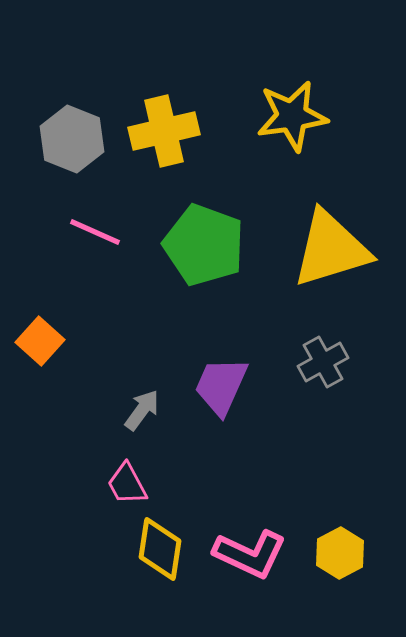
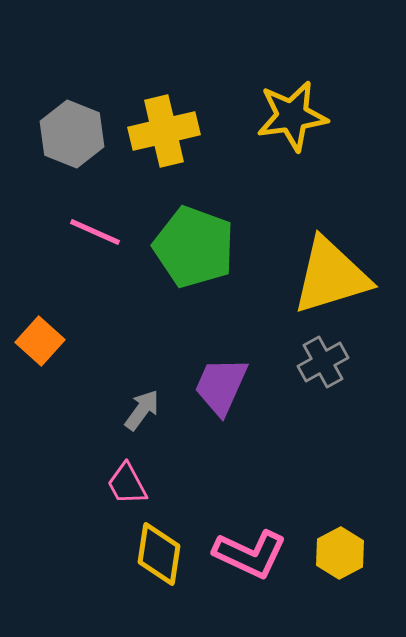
gray hexagon: moved 5 px up
green pentagon: moved 10 px left, 2 px down
yellow triangle: moved 27 px down
yellow diamond: moved 1 px left, 5 px down
